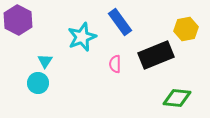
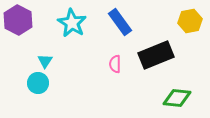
yellow hexagon: moved 4 px right, 8 px up
cyan star: moved 10 px left, 14 px up; rotated 20 degrees counterclockwise
